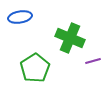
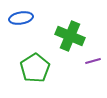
blue ellipse: moved 1 px right, 1 px down
green cross: moved 2 px up
